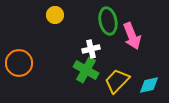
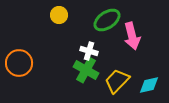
yellow circle: moved 4 px right
green ellipse: moved 1 px left, 1 px up; rotated 68 degrees clockwise
pink arrow: rotated 8 degrees clockwise
white cross: moved 2 px left, 2 px down; rotated 30 degrees clockwise
